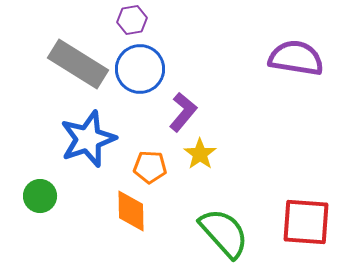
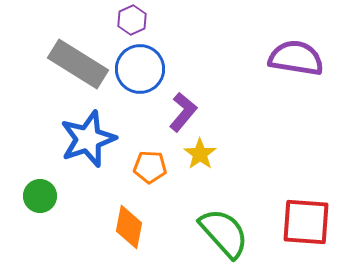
purple hexagon: rotated 16 degrees counterclockwise
orange diamond: moved 2 px left, 16 px down; rotated 12 degrees clockwise
